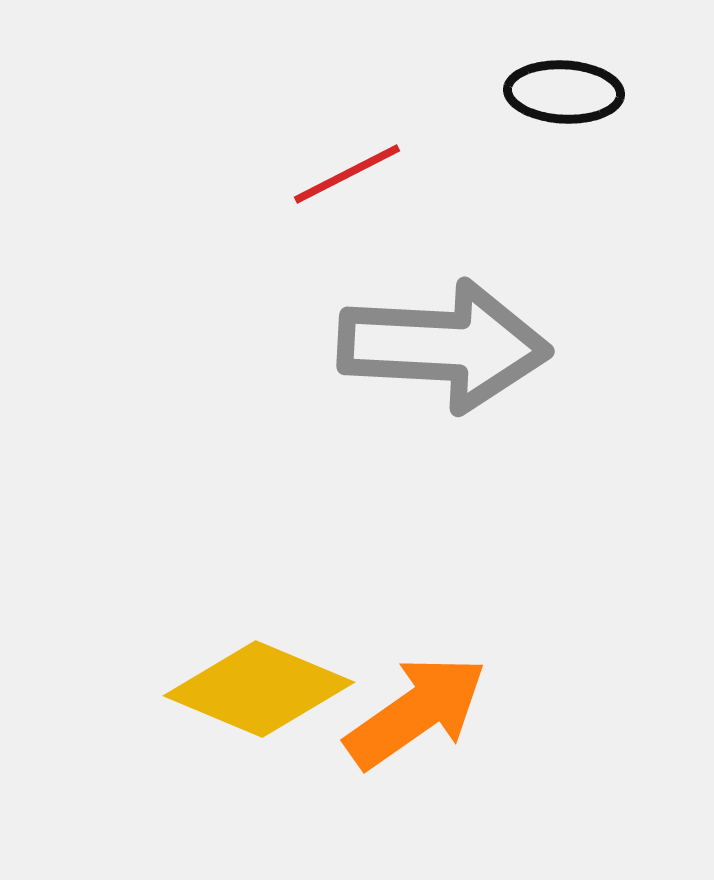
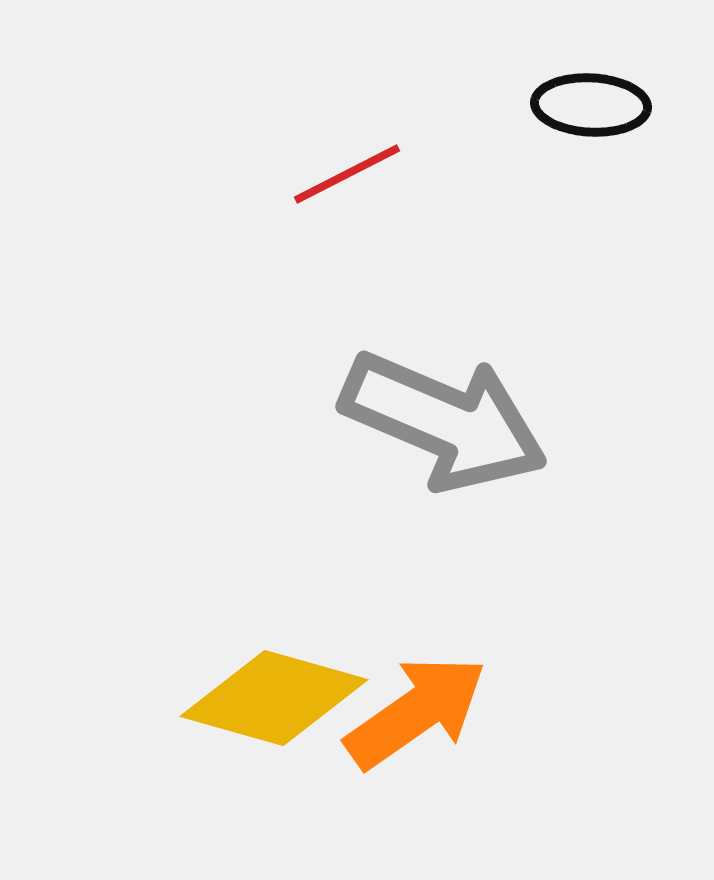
black ellipse: moved 27 px right, 13 px down
gray arrow: moved 75 px down; rotated 20 degrees clockwise
yellow diamond: moved 15 px right, 9 px down; rotated 7 degrees counterclockwise
